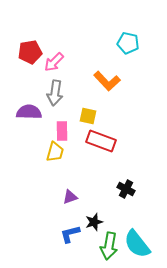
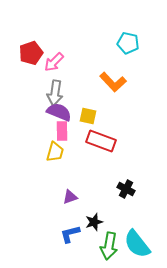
red pentagon: moved 1 px right, 1 px down; rotated 10 degrees counterclockwise
orange L-shape: moved 6 px right, 1 px down
purple semicircle: moved 30 px right; rotated 20 degrees clockwise
